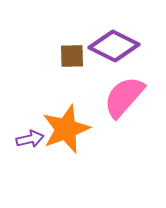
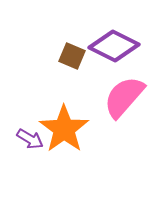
brown square: rotated 24 degrees clockwise
orange star: moved 2 px left; rotated 15 degrees counterclockwise
purple arrow: rotated 44 degrees clockwise
